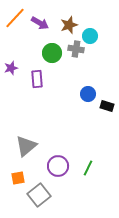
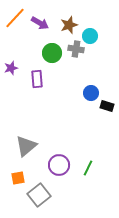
blue circle: moved 3 px right, 1 px up
purple circle: moved 1 px right, 1 px up
